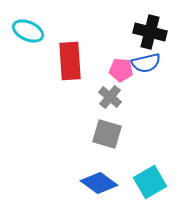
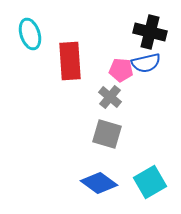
cyan ellipse: moved 2 px right, 3 px down; rotated 48 degrees clockwise
